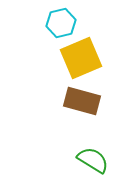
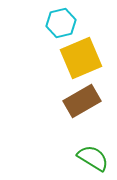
brown rectangle: rotated 45 degrees counterclockwise
green semicircle: moved 2 px up
